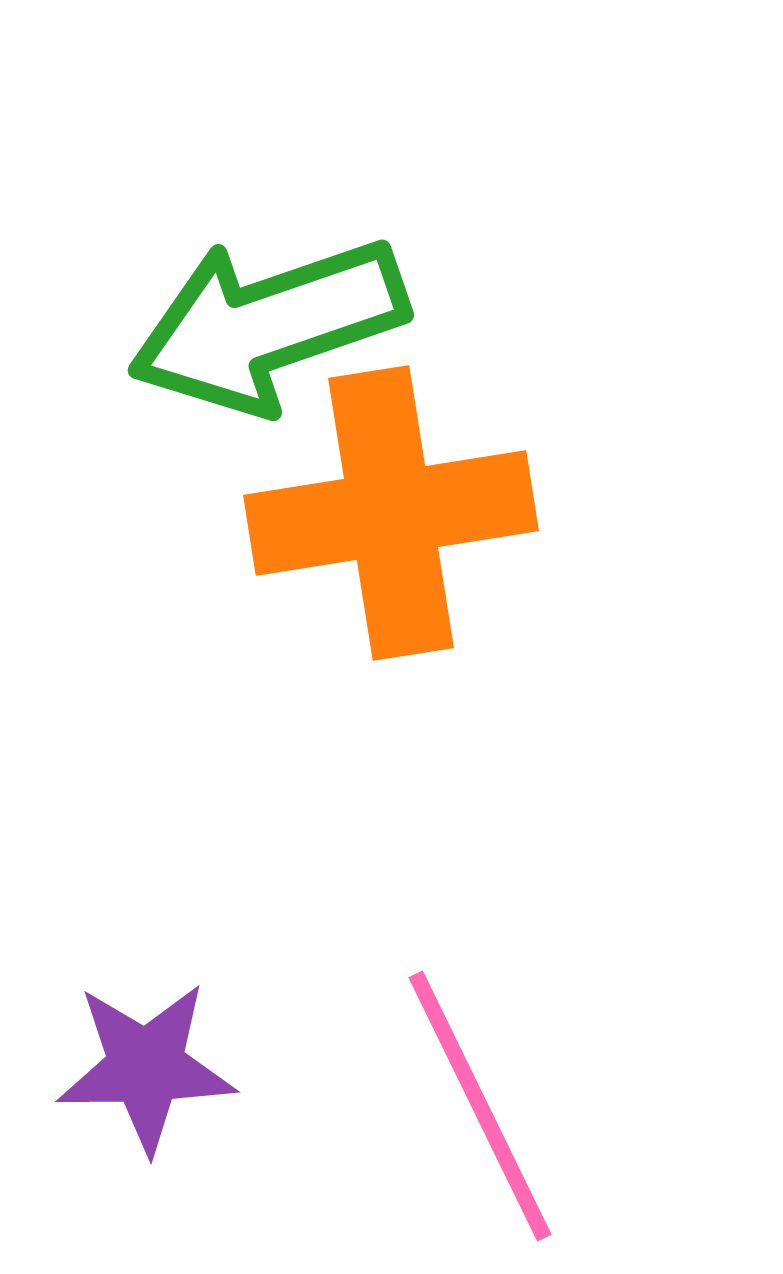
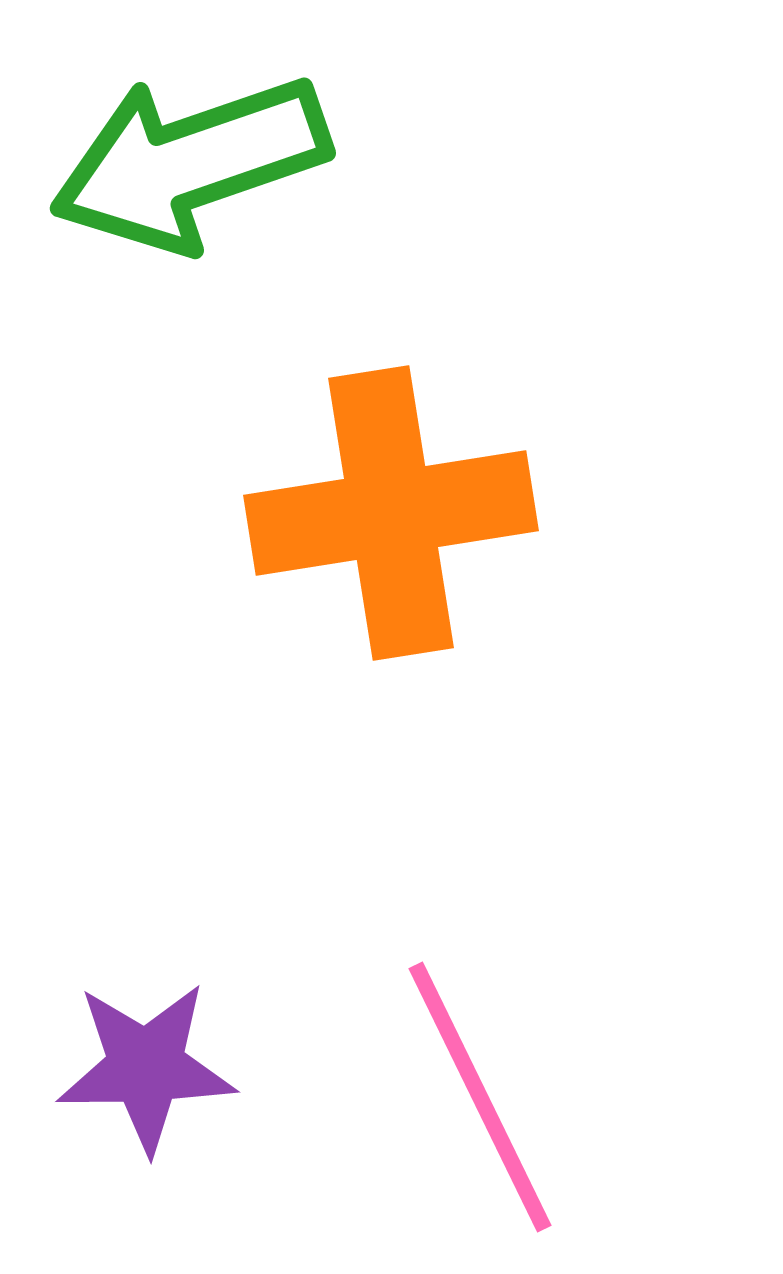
green arrow: moved 78 px left, 162 px up
pink line: moved 9 px up
